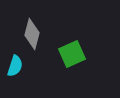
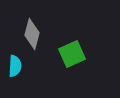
cyan semicircle: rotated 15 degrees counterclockwise
